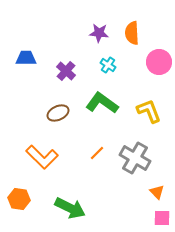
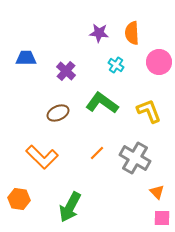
cyan cross: moved 8 px right
green arrow: moved 1 px up; rotated 92 degrees clockwise
